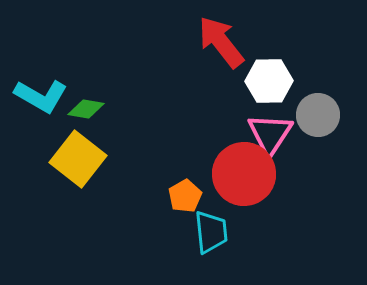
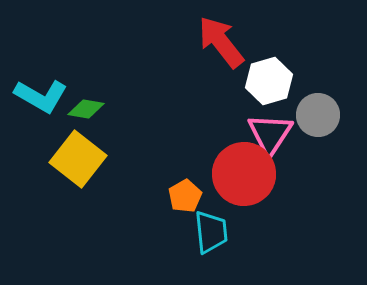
white hexagon: rotated 15 degrees counterclockwise
